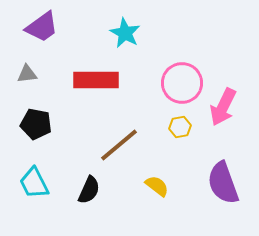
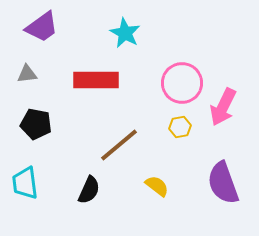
cyan trapezoid: moved 9 px left; rotated 20 degrees clockwise
